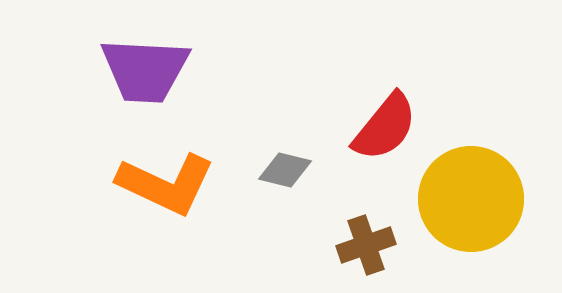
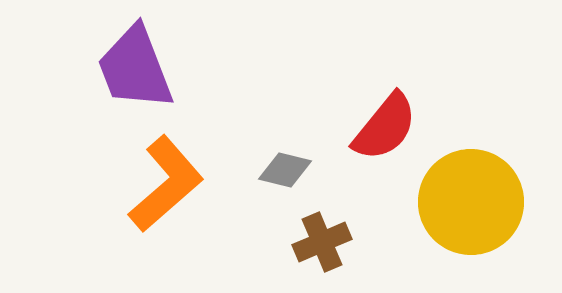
purple trapezoid: moved 10 px left, 2 px up; rotated 66 degrees clockwise
orange L-shape: rotated 66 degrees counterclockwise
yellow circle: moved 3 px down
brown cross: moved 44 px left, 3 px up; rotated 4 degrees counterclockwise
